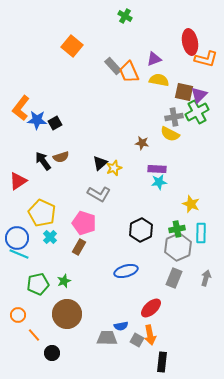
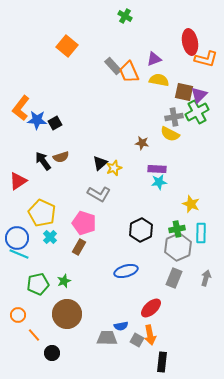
orange square at (72, 46): moved 5 px left
